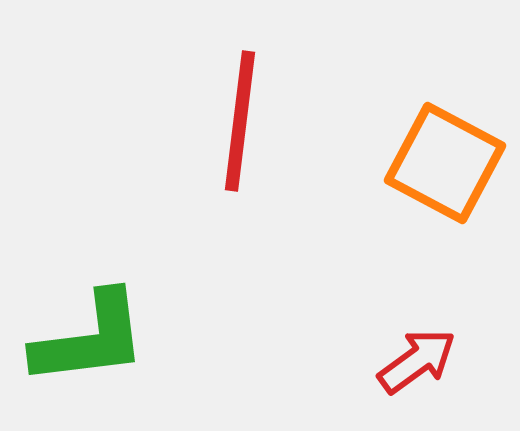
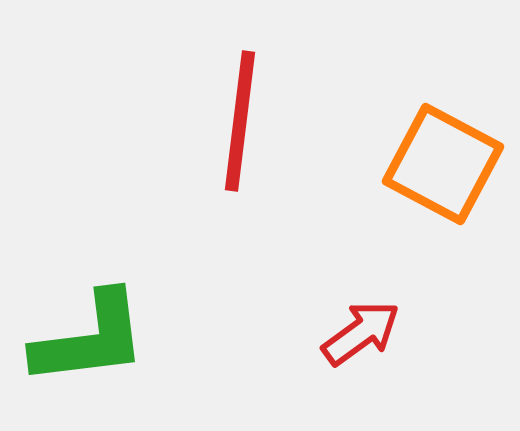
orange square: moved 2 px left, 1 px down
red arrow: moved 56 px left, 28 px up
